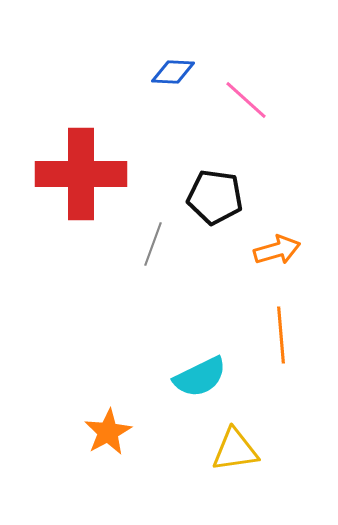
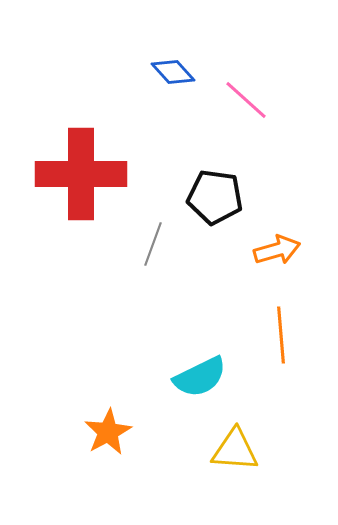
blue diamond: rotated 45 degrees clockwise
yellow triangle: rotated 12 degrees clockwise
